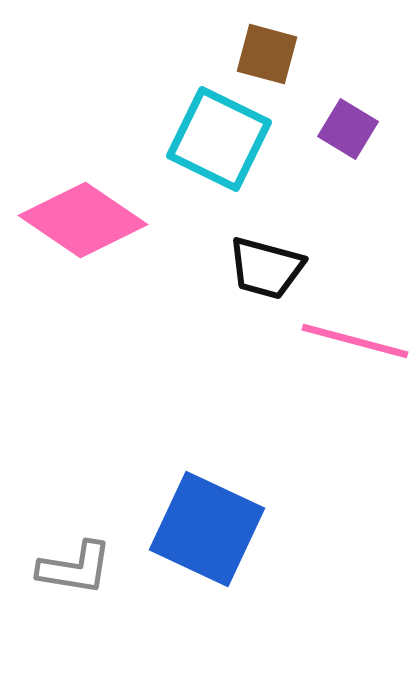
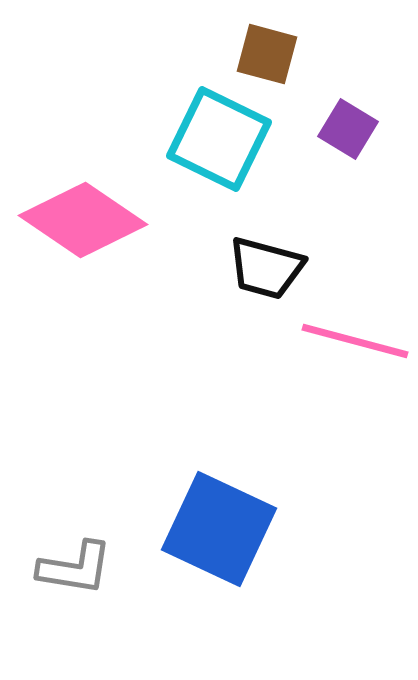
blue square: moved 12 px right
